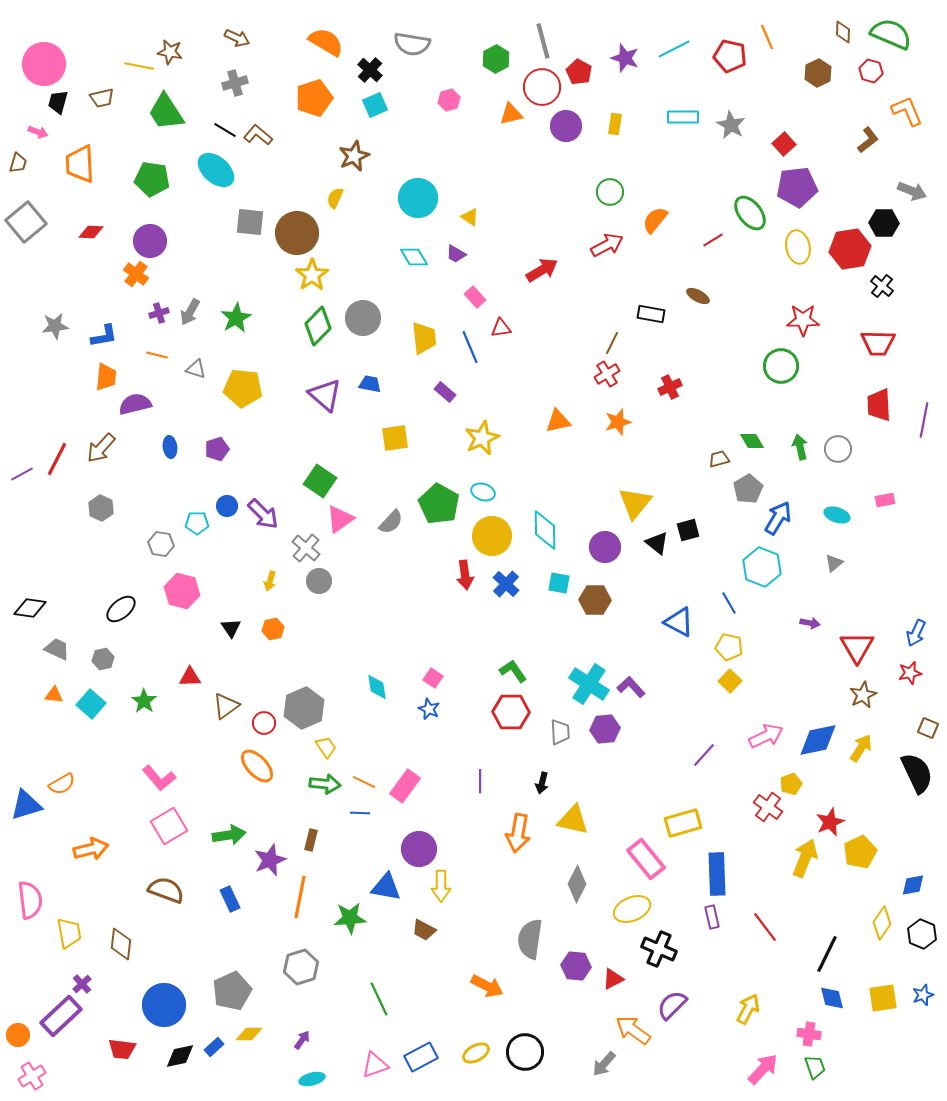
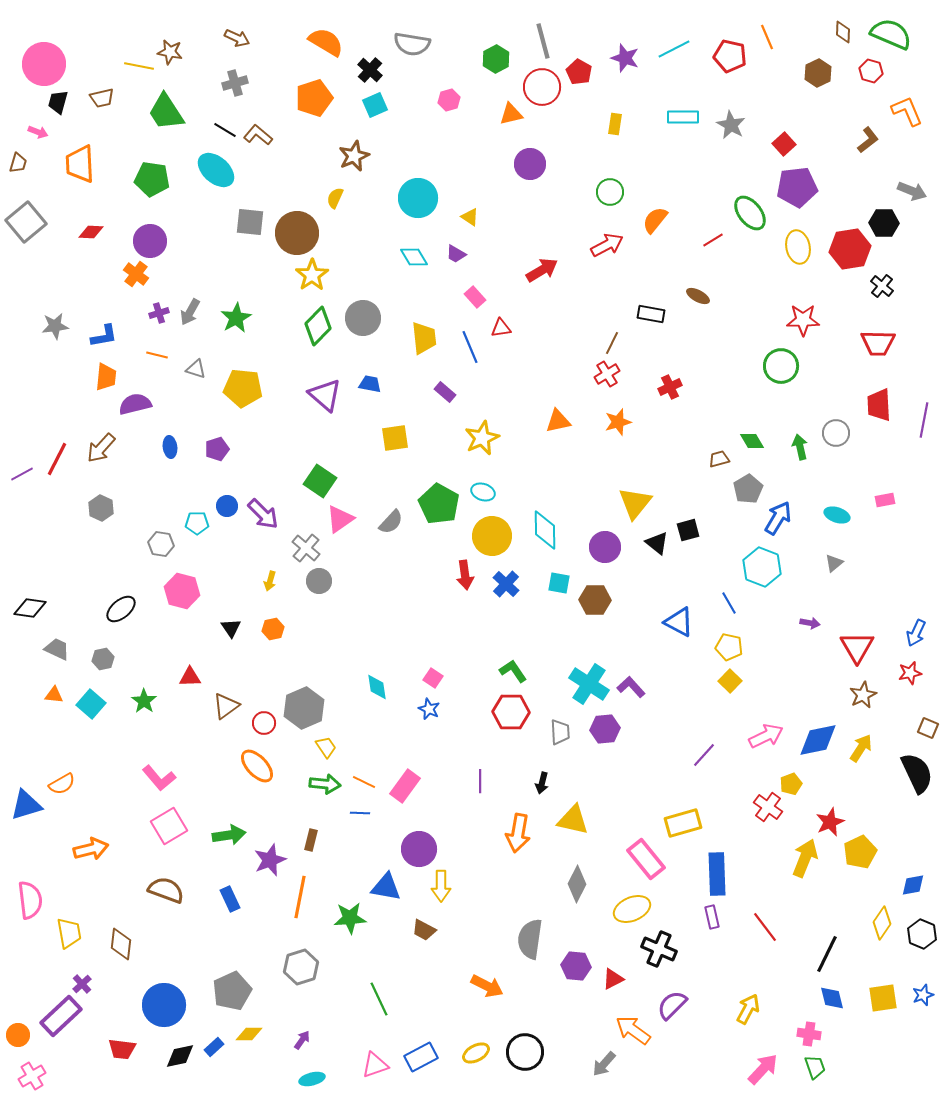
purple circle at (566, 126): moved 36 px left, 38 px down
gray circle at (838, 449): moved 2 px left, 16 px up
